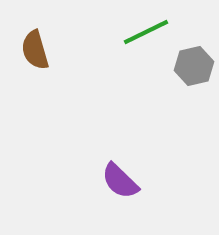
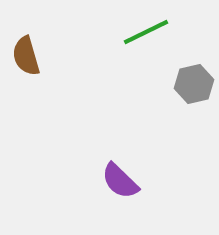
brown semicircle: moved 9 px left, 6 px down
gray hexagon: moved 18 px down
